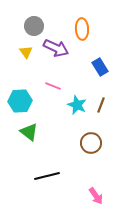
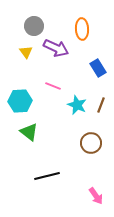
blue rectangle: moved 2 px left, 1 px down
